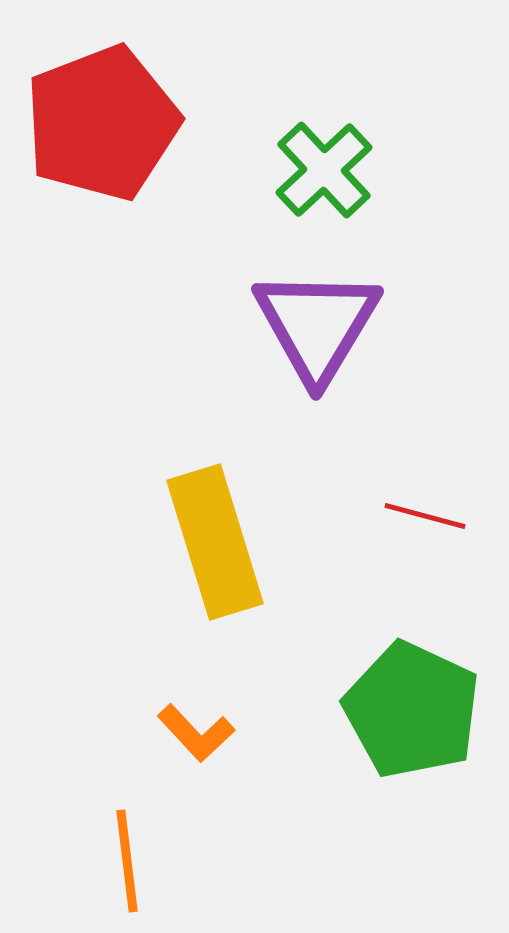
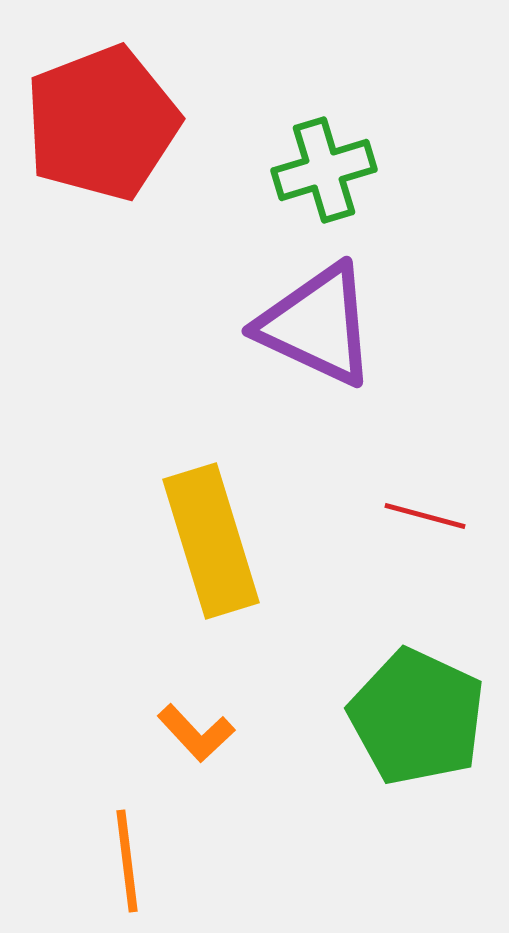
green cross: rotated 26 degrees clockwise
purple triangle: rotated 36 degrees counterclockwise
yellow rectangle: moved 4 px left, 1 px up
green pentagon: moved 5 px right, 7 px down
